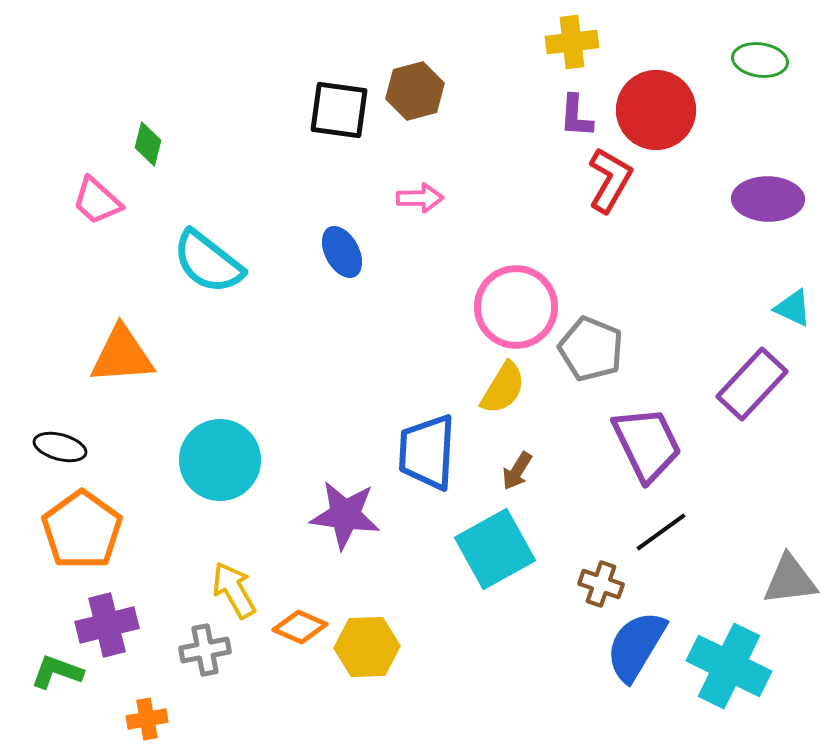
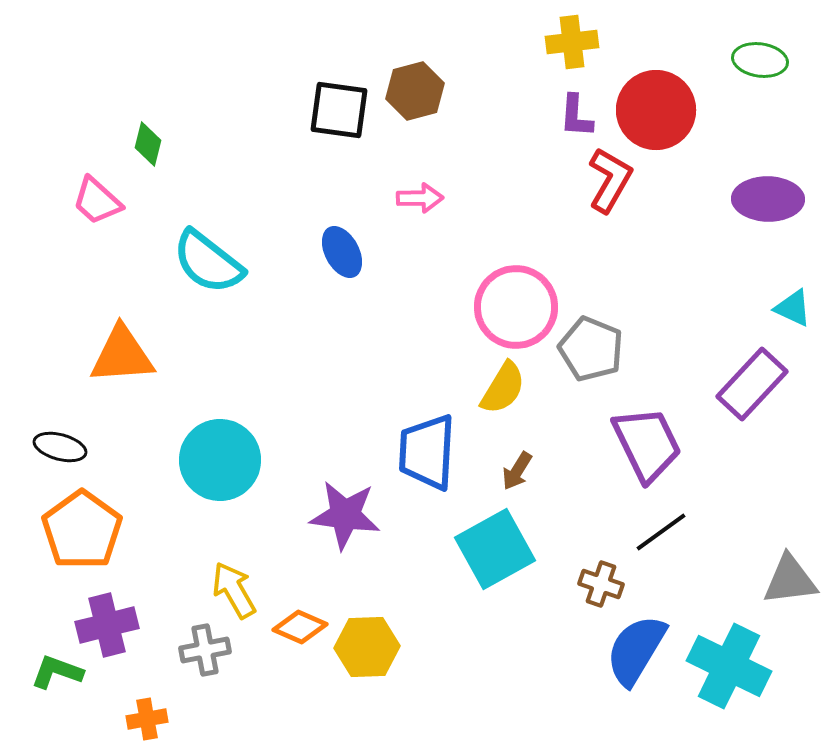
blue semicircle: moved 4 px down
